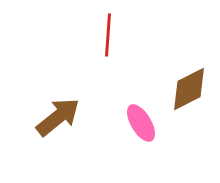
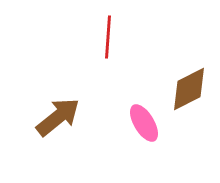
red line: moved 2 px down
pink ellipse: moved 3 px right
